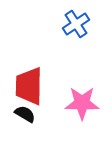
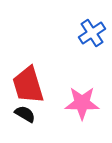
blue cross: moved 16 px right, 9 px down
red trapezoid: moved 1 px left, 1 px up; rotated 18 degrees counterclockwise
